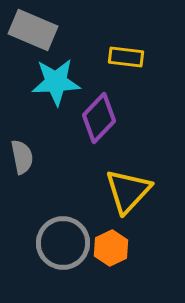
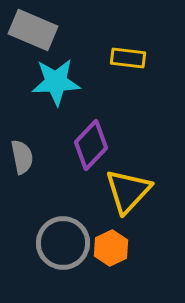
yellow rectangle: moved 2 px right, 1 px down
purple diamond: moved 8 px left, 27 px down
